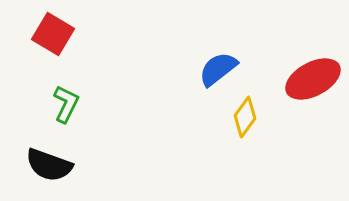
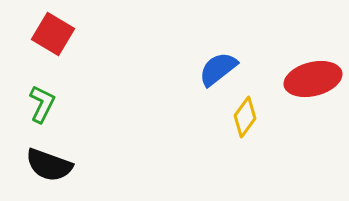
red ellipse: rotated 14 degrees clockwise
green L-shape: moved 24 px left
